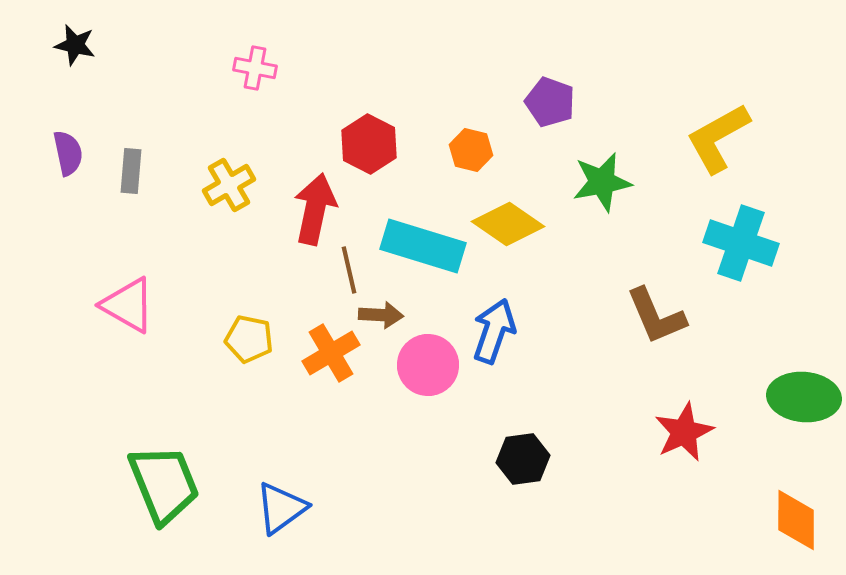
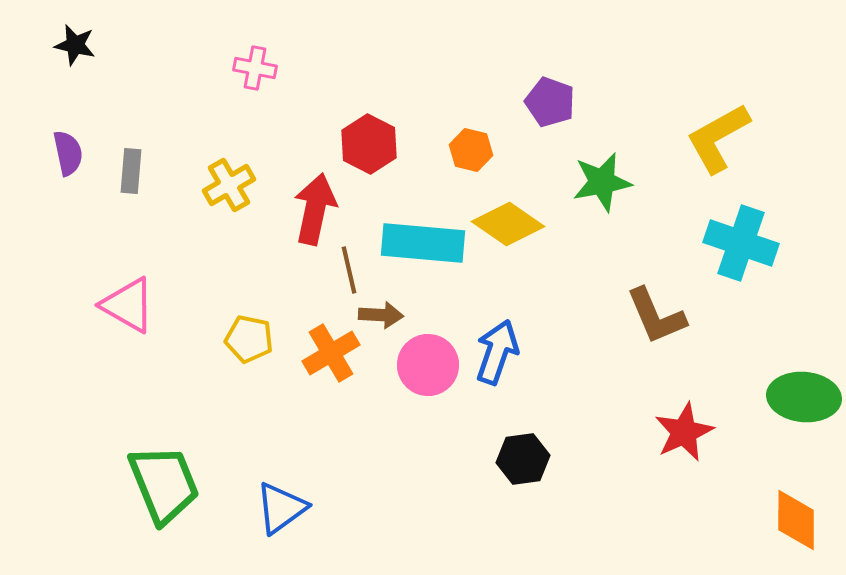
cyan rectangle: moved 3 px up; rotated 12 degrees counterclockwise
blue arrow: moved 3 px right, 21 px down
